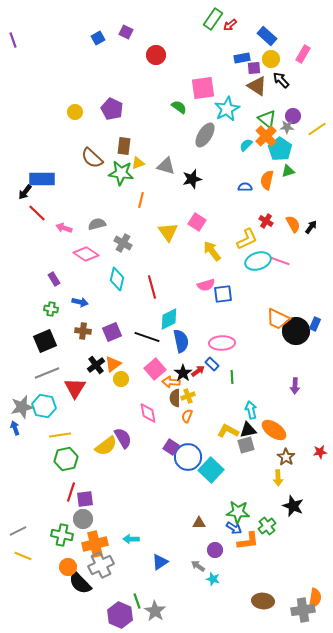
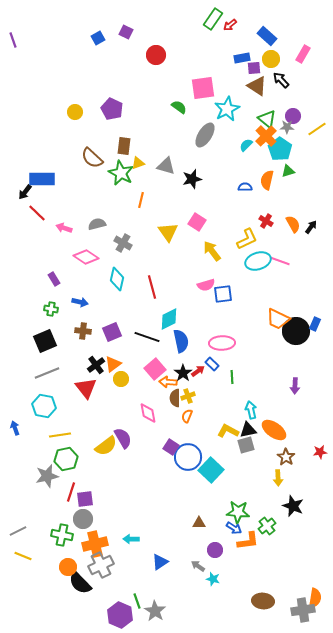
green star at (121, 173): rotated 20 degrees clockwise
pink diamond at (86, 254): moved 3 px down
orange arrow at (171, 382): moved 3 px left
red triangle at (75, 388): moved 11 px right; rotated 10 degrees counterclockwise
gray star at (22, 407): moved 25 px right, 69 px down
